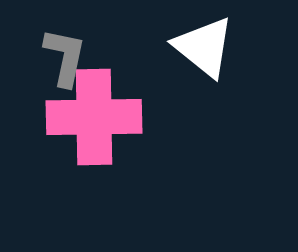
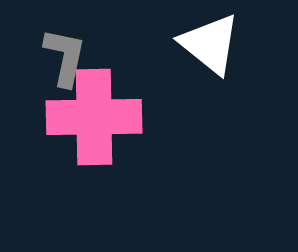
white triangle: moved 6 px right, 3 px up
